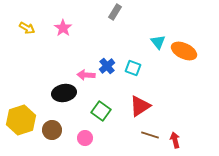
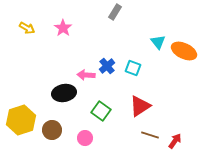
red arrow: moved 1 px down; rotated 49 degrees clockwise
